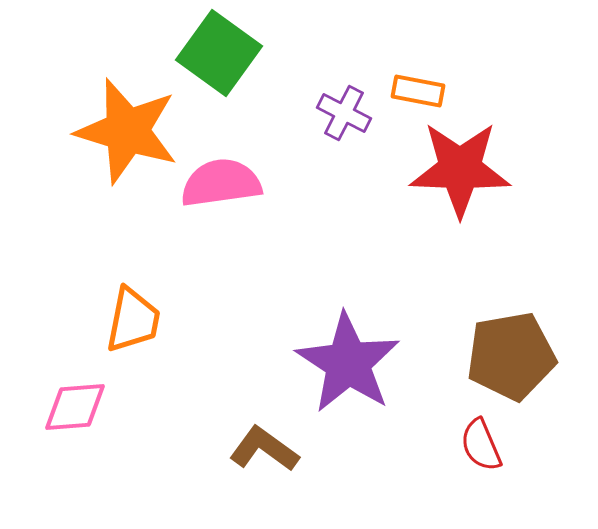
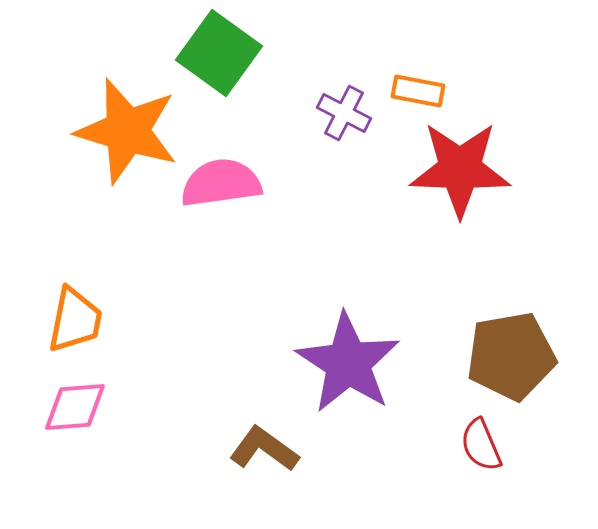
orange trapezoid: moved 58 px left
